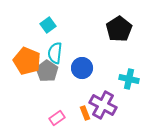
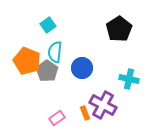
cyan semicircle: moved 1 px up
